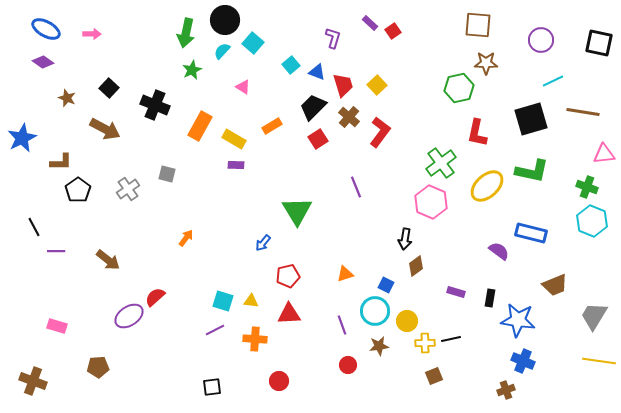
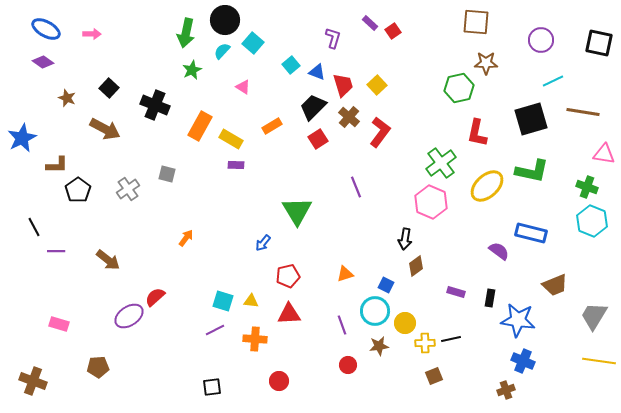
brown square at (478, 25): moved 2 px left, 3 px up
yellow rectangle at (234, 139): moved 3 px left
pink triangle at (604, 154): rotated 15 degrees clockwise
brown L-shape at (61, 162): moved 4 px left, 3 px down
yellow circle at (407, 321): moved 2 px left, 2 px down
pink rectangle at (57, 326): moved 2 px right, 2 px up
